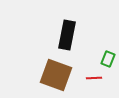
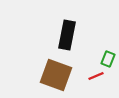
red line: moved 2 px right, 2 px up; rotated 21 degrees counterclockwise
